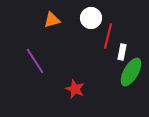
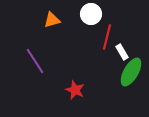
white circle: moved 4 px up
red line: moved 1 px left, 1 px down
white rectangle: rotated 42 degrees counterclockwise
red star: moved 1 px down
